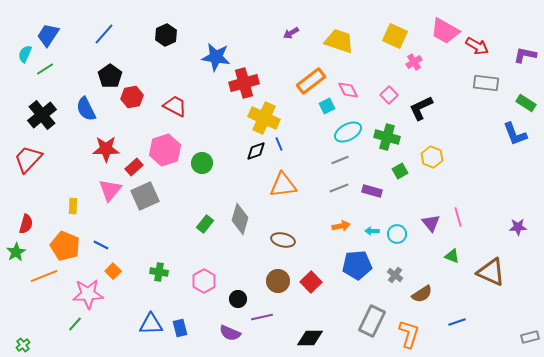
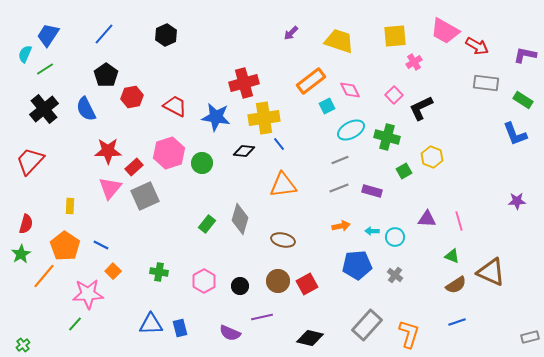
purple arrow at (291, 33): rotated 14 degrees counterclockwise
yellow square at (395, 36): rotated 30 degrees counterclockwise
blue star at (216, 57): moved 60 px down
black pentagon at (110, 76): moved 4 px left, 1 px up
pink diamond at (348, 90): moved 2 px right
pink square at (389, 95): moved 5 px right
green rectangle at (526, 103): moved 3 px left, 3 px up
black cross at (42, 115): moved 2 px right, 6 px up
yellow cross at (264, 118): rotated 32 degrees counterclockwise
cyan ellipse at (348, 132): moved 3 px right, 2 px up
blue line at (279, 144): rotated 16 degrees counterclockwise
red star at (106, 149): moved 2 px right, 2 px down
pink hexagon at (165, 150): moved 4 px right, 3 px down
black diamond at (256, 151): moved 12 px left; rotated 25 degrees clockwise
red trapezoid at (28, 159): moved 2 px right, 2 px down
green square at (400, 171): moved 4 px right
pink triangle at (110, 190): moved 2 px up
yellow rectangle at (73, 206): moved 3 px left
pink line at (458, 217): moved 1 px right, 4 px down
purple triangle at (431, 223): moved 4 px left, 4 px up; rotated 48 degrees counterclockwise
green rectangle at (205, 224): moved 2 px right
purple star at (518, 227): moved 1 px left, 26 px up
cyan circle at (397, 234): moved 2 px left, 3 px down
orange pentagon at (65, 246): rotated 12 degrees clockwise
green star at (16, 252): moved 5 px right, 2 px down
orange line at (44, 276): rotated 28 degrees counterclockwise
red square at (311, 282): moved 4 px left, 2 px down; rotated 15 degrees clockwise
brown semicircle at (422, 294): moved 34 px right, 9 px up
black circle at (238, 299): moved 2 px right, 13 px up
gray rectangle at (372, 321): moved 5 px left, 4 px down; rotated 16 degrees clockwise
black diamond at (310, 338): rotated 12 degrees clockwise
